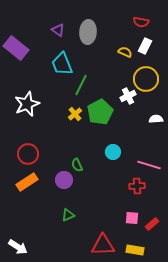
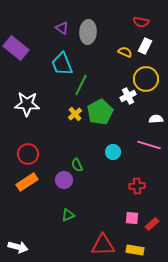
purple triangle: moved 4 px right, 2 px up
white star: rotated 25 degrees clockwise
pink line: moved 20 px up
white arrow: rotated 18 degrees counterclockwise
